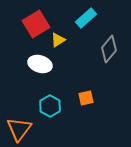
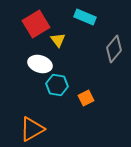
cyan rectangle: moved 1 px left, 1 px up; rotated 65 degrees clockwise
yellow triangle: rotated 35 degrees counterclockwise
gray diamond: moved 5 px right
orange square: rotated 14 degrees counterclockwise
cyan hexagon: moved 7 px right, 21 px up; rotated 20 degrees counterclockwise
orange triangle: moved 13 px right; rotated 24 degrees clockwise
